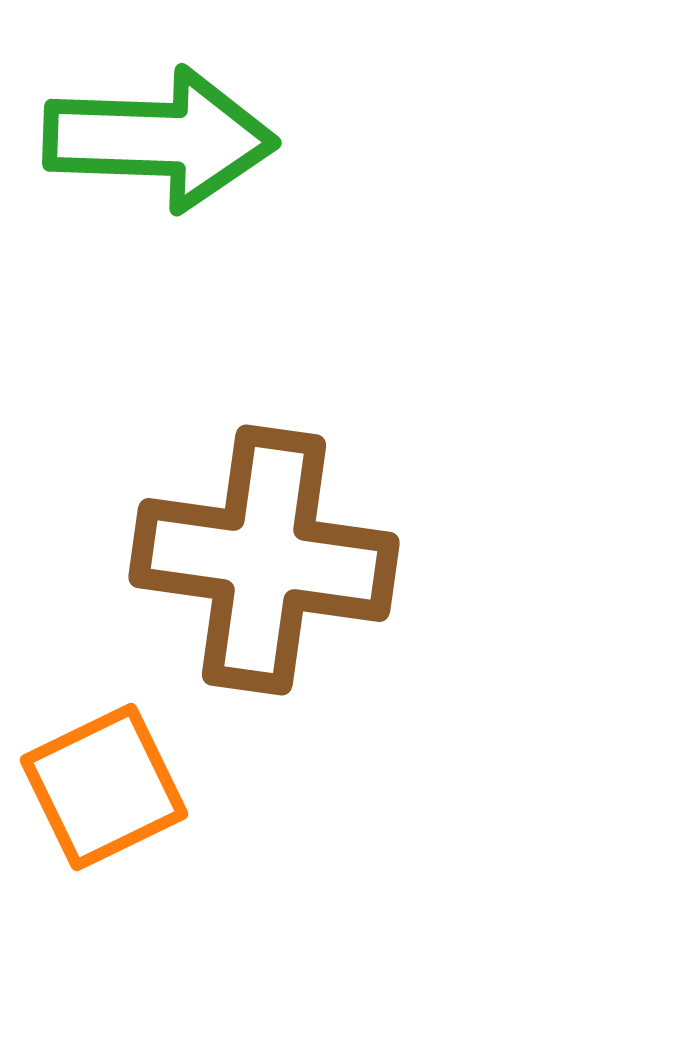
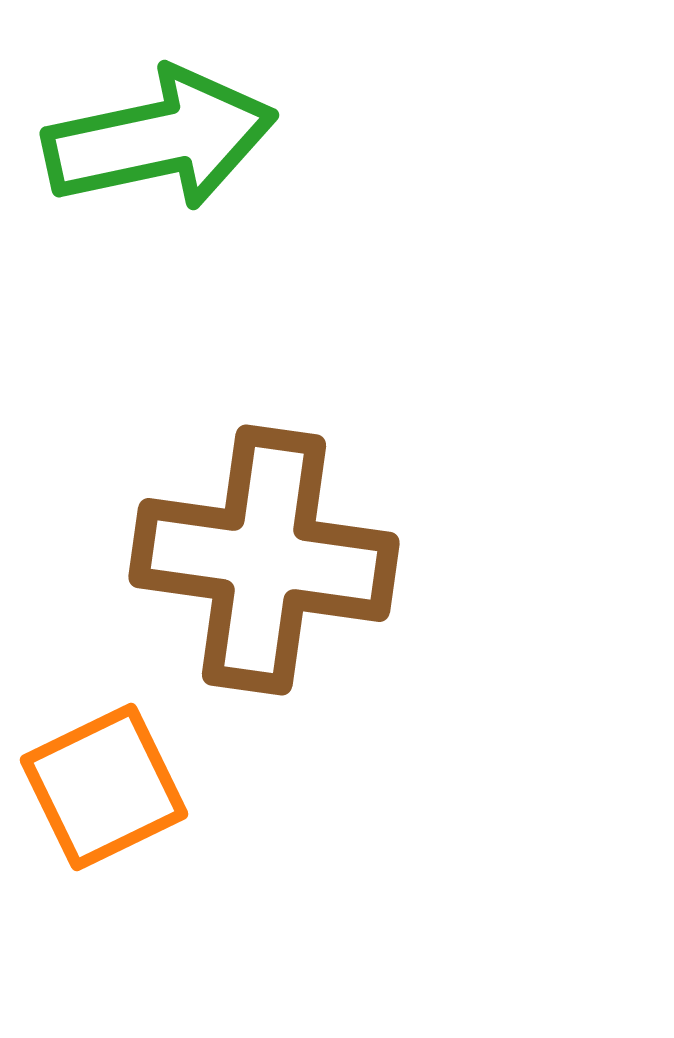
green arrow: rotated 14 degrees counterclockwise
